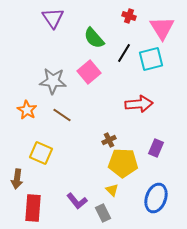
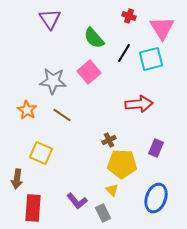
purple triangle: moved 3 px left, 1 px down
yellow pentagon: moved 1 px left, 1 px down
